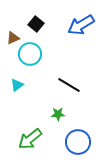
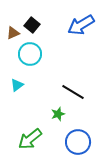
black square: moved 4 px left, 1 px down
brown triangle: moved 5 px up
black line: moved 4 px right, 7 px down
green star: rotated 16 degrees counterclockwise
